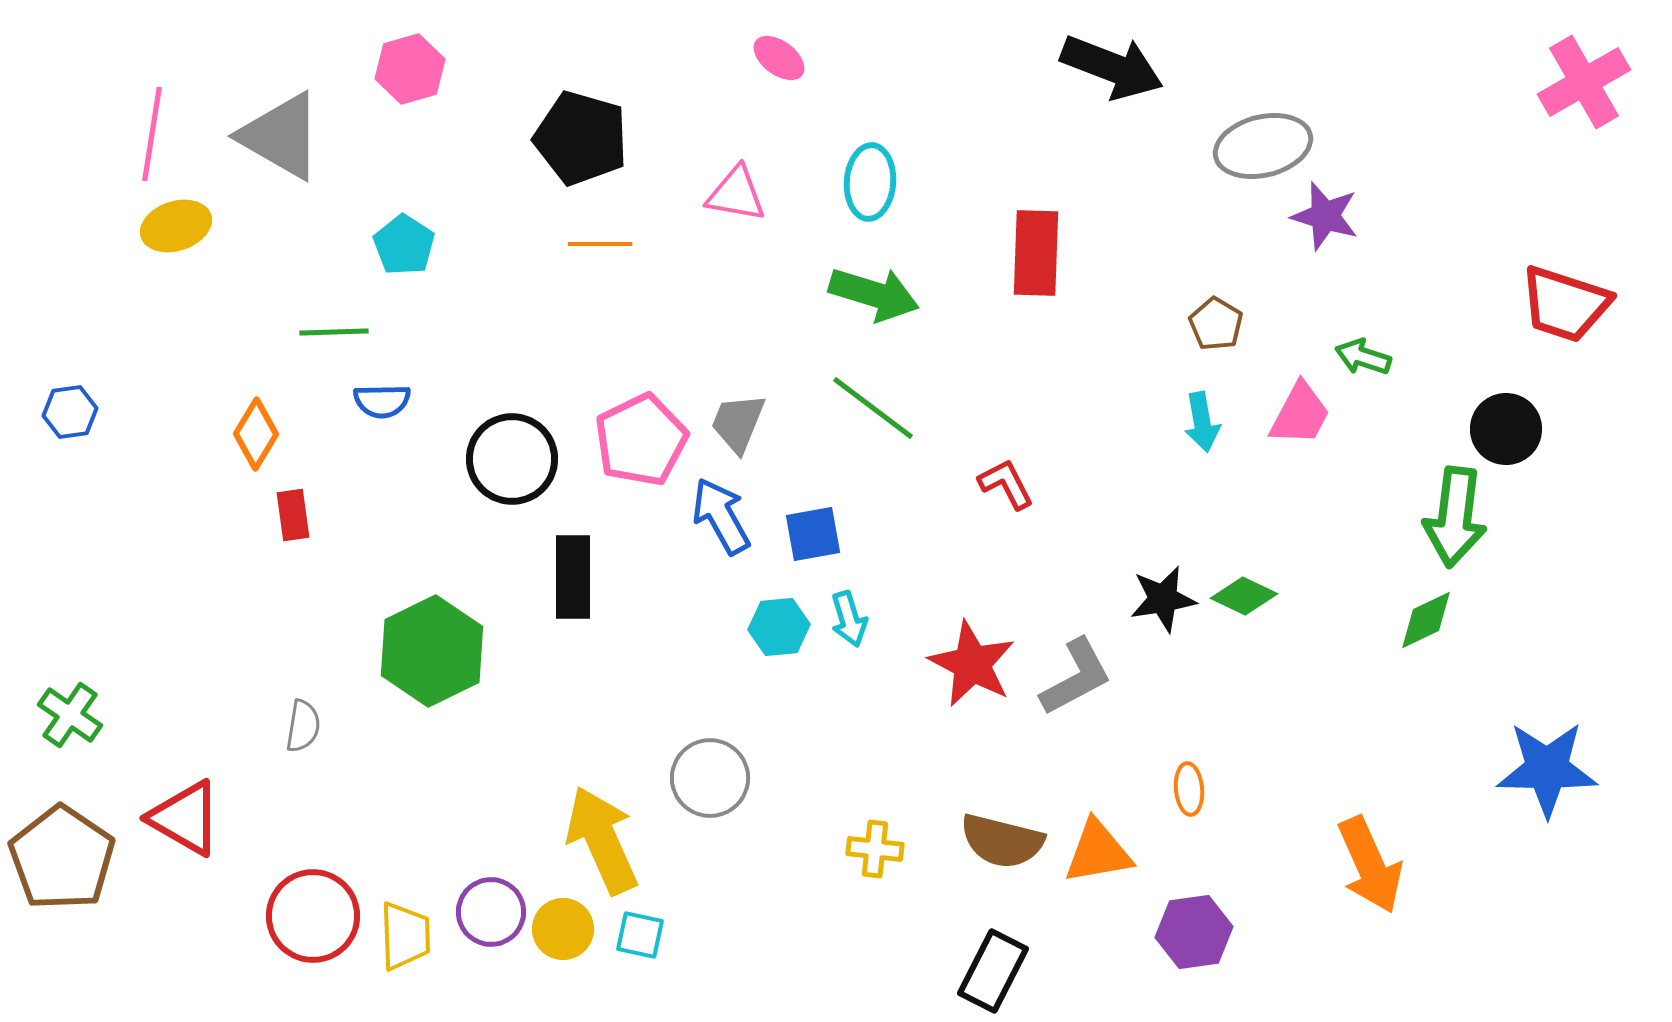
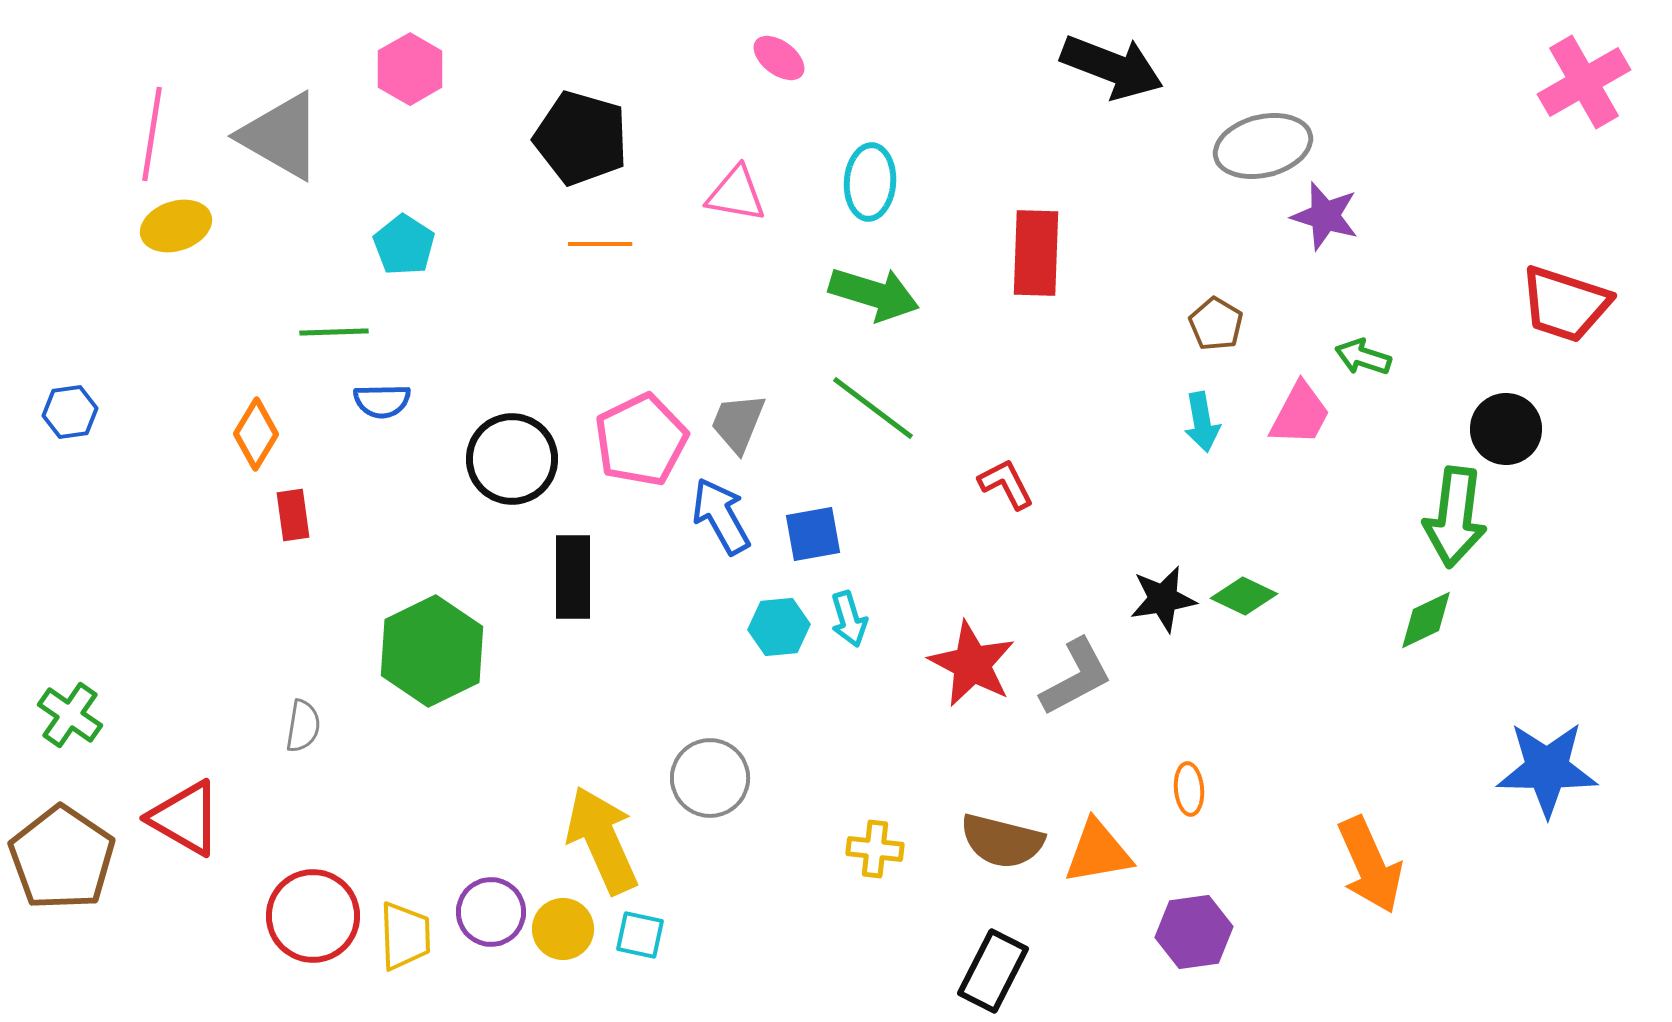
pink hexagon at (410, 69): rotated 14 degrees counterclockwise
